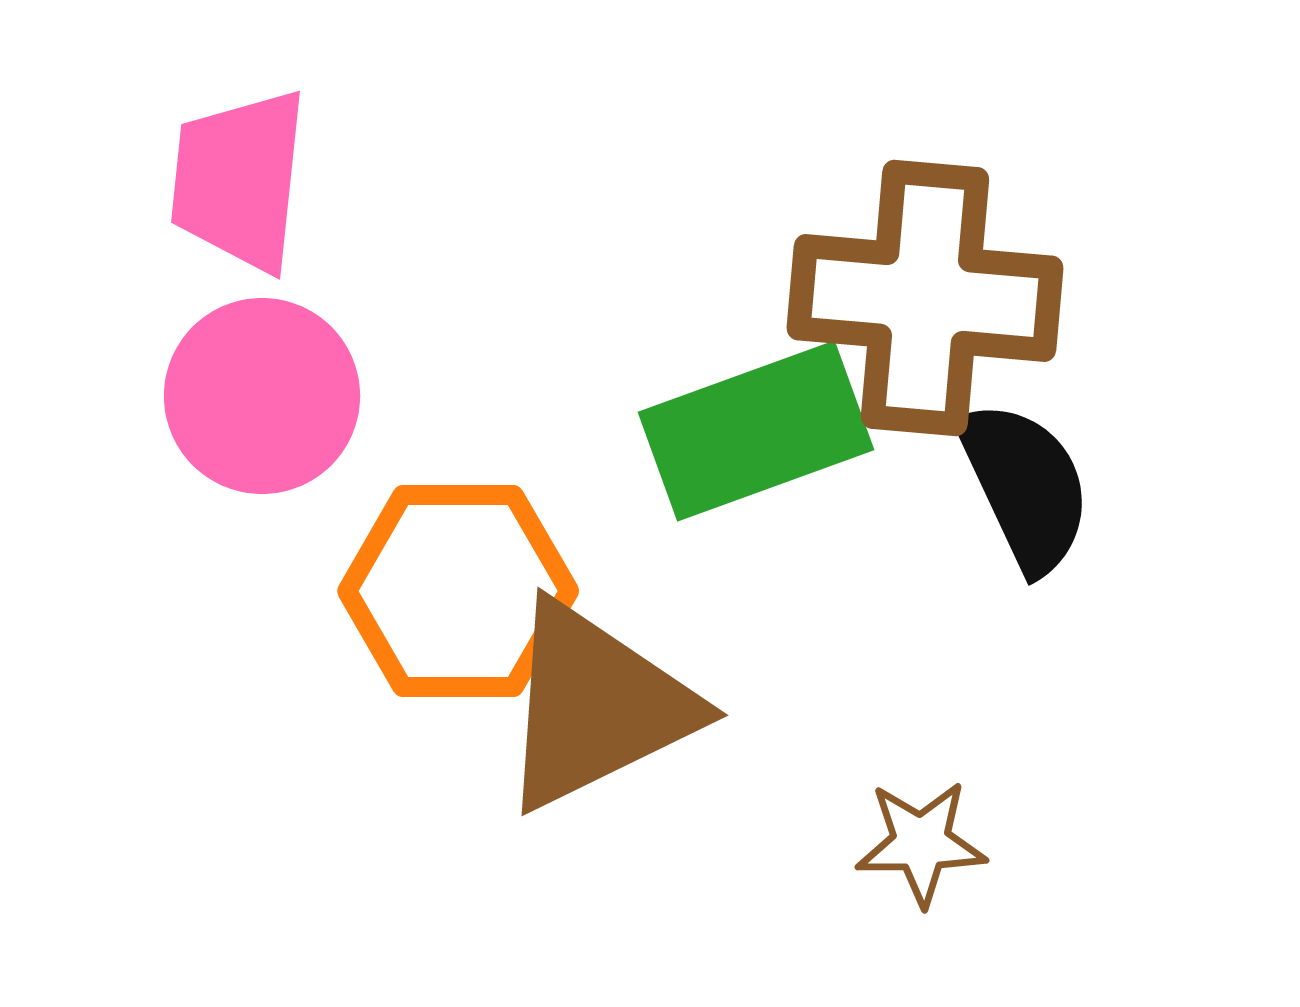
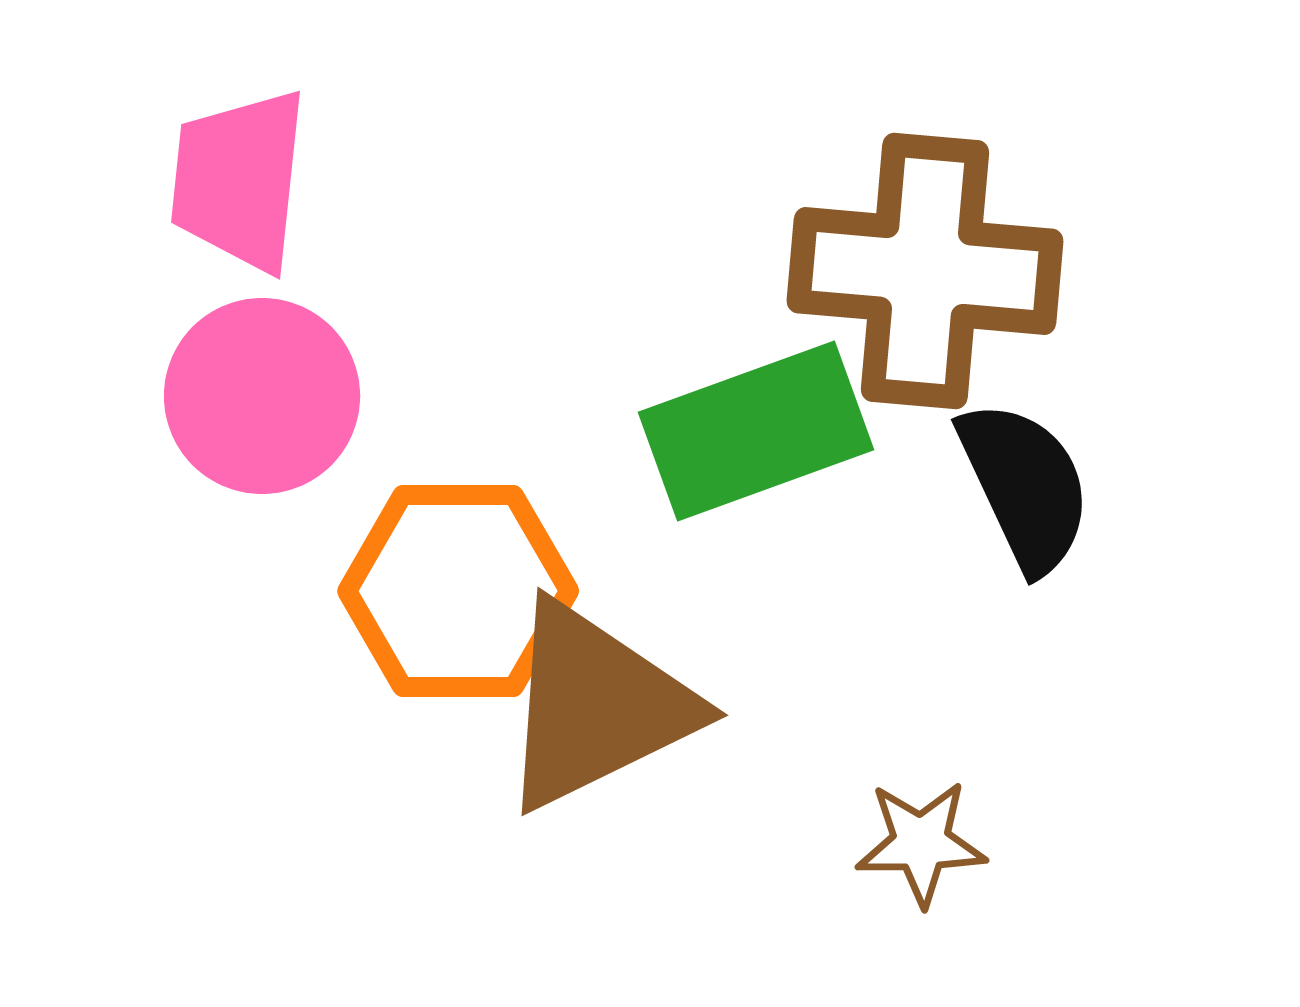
brown cross: moved 27 px up
